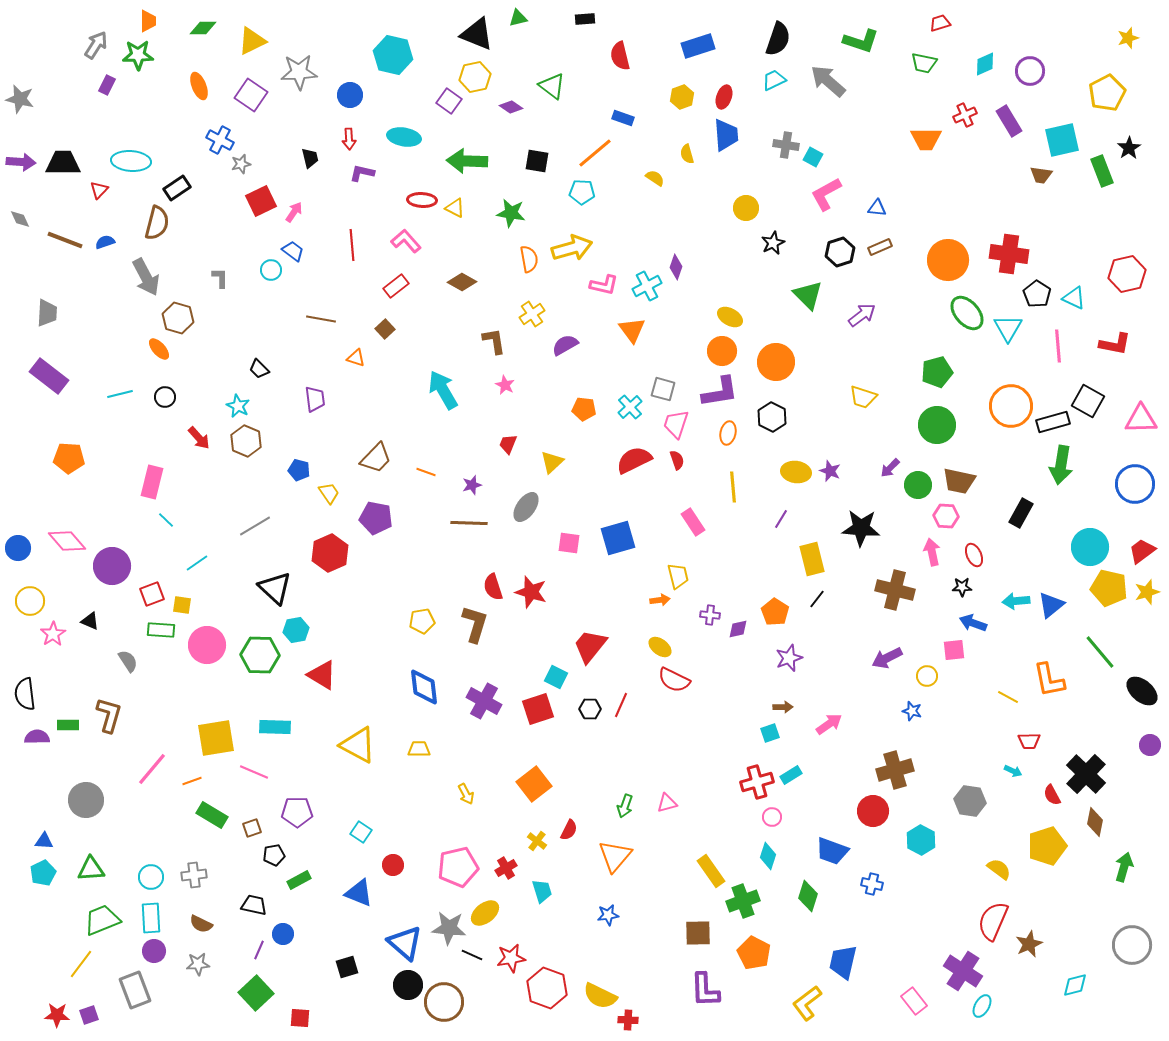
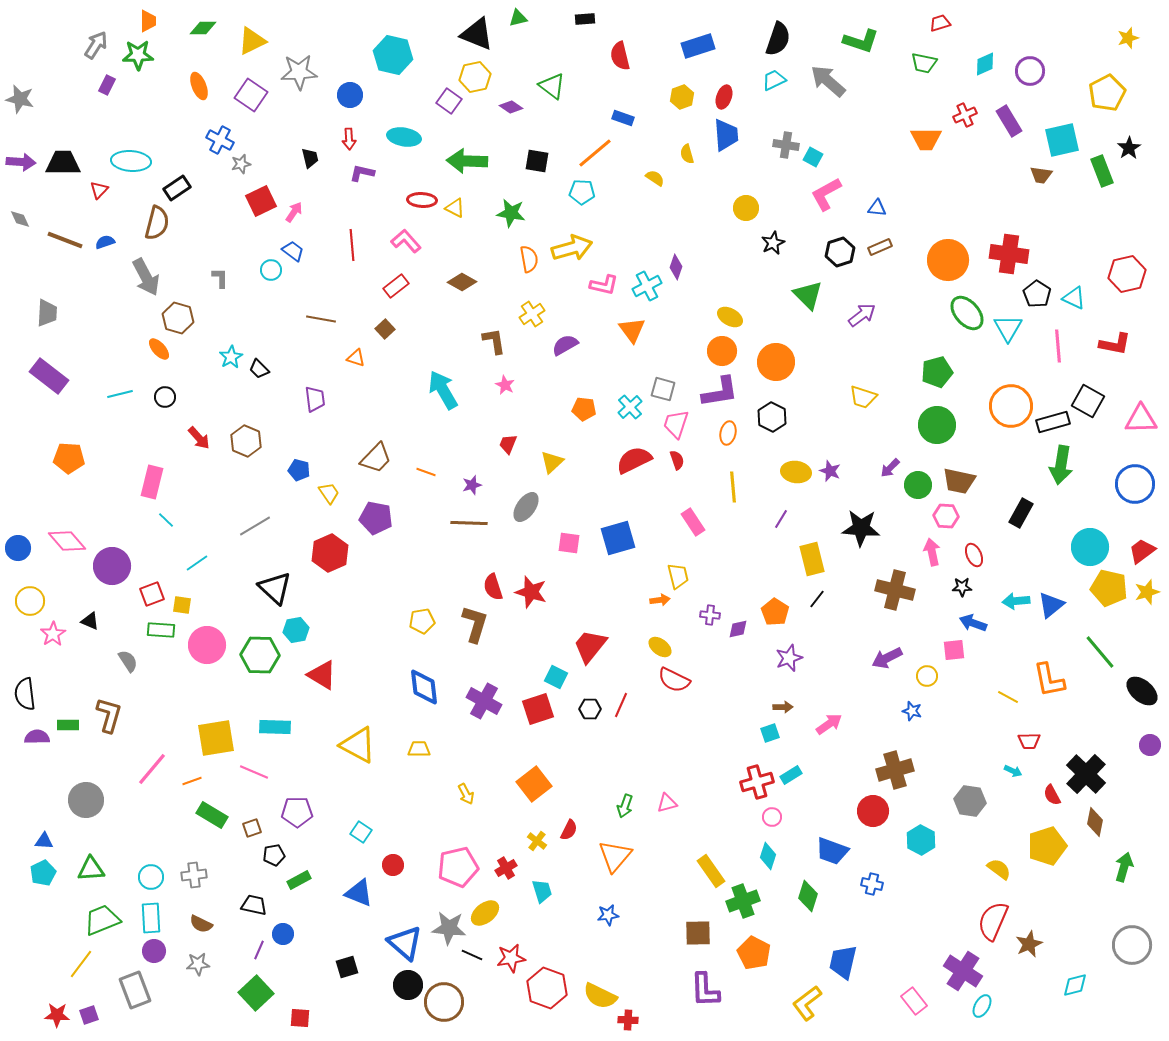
cyan star at (238, 406): moved 7 px left, 49 px up; rotated 15 degrees clockwise
